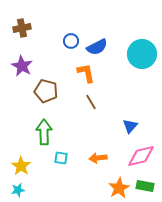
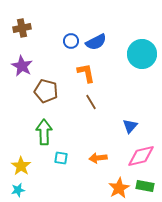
blue semicircle: moved 1 px left, 5 px up
